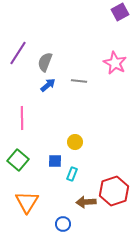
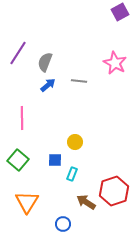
blue square: moved 1 px up
brown arrow: rotated 36 degrees clockwise
